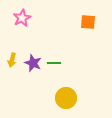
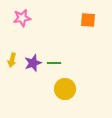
pink star: rotated 18 degrees clockwise
orange square: moved 2 px up
purple star: rotated 30 degrees clockwise
yellow circle: moved 1 px left, 9 px up
